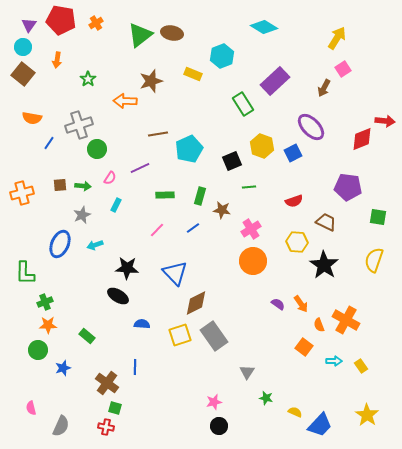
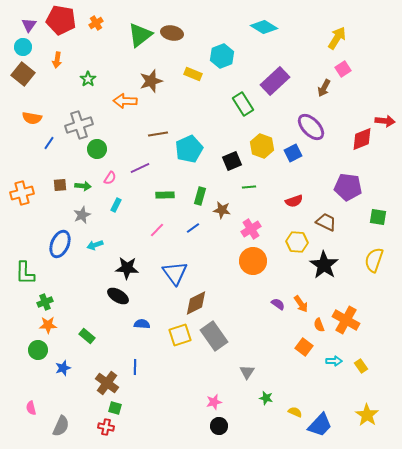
blue triangle at (175, 273): rotated 8 degrees clockwise
